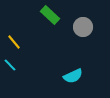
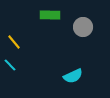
green rectangle: rotated 42 degrees counterclockwise
